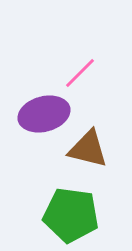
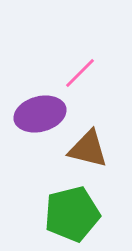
purple ellipse: moved 4 px left
green pentagon: moved 1 px right, 1 px up; rotated 22 degrees counterclockwise
